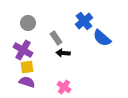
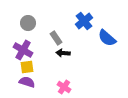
blue semicircle: moved 5 px right
